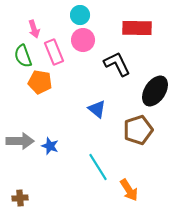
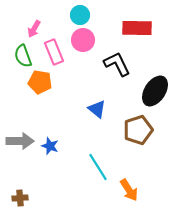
pink arrow: rotated 48 degrees clockwise
